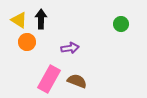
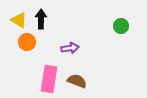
green circle: moved 2 px down
pink rectangle: rotated 20 degrees counterclockwise
